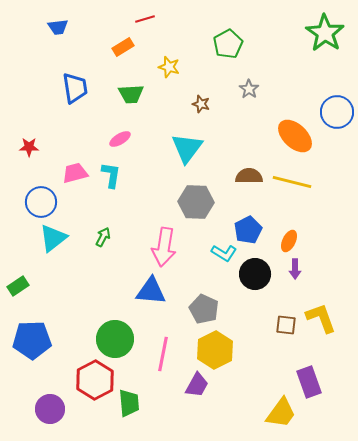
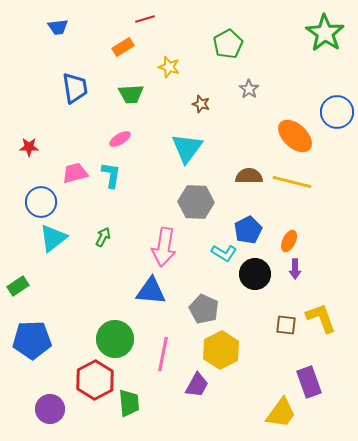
yellow hexagon at (215, 350): moved 6 px right
